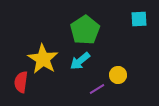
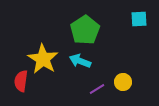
cyan arrow: rotated 60 degrees clockwise
yellow circle: moved 5 px right, 7 px down
red semicircle: moved 1 px up
